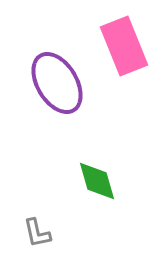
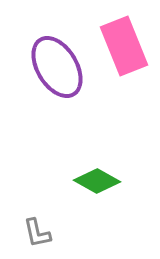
purple ellipse: moved 16 px up
green diamond: rotated 45 degrees counterclockwise
